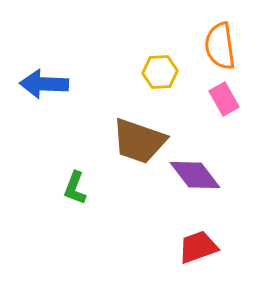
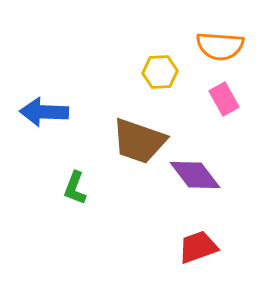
orange semicircle: rotated 78 degrees counterclockwise
blue arrow: moved 28 px down
